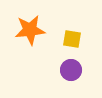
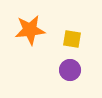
purple circle: moved 1 px left
